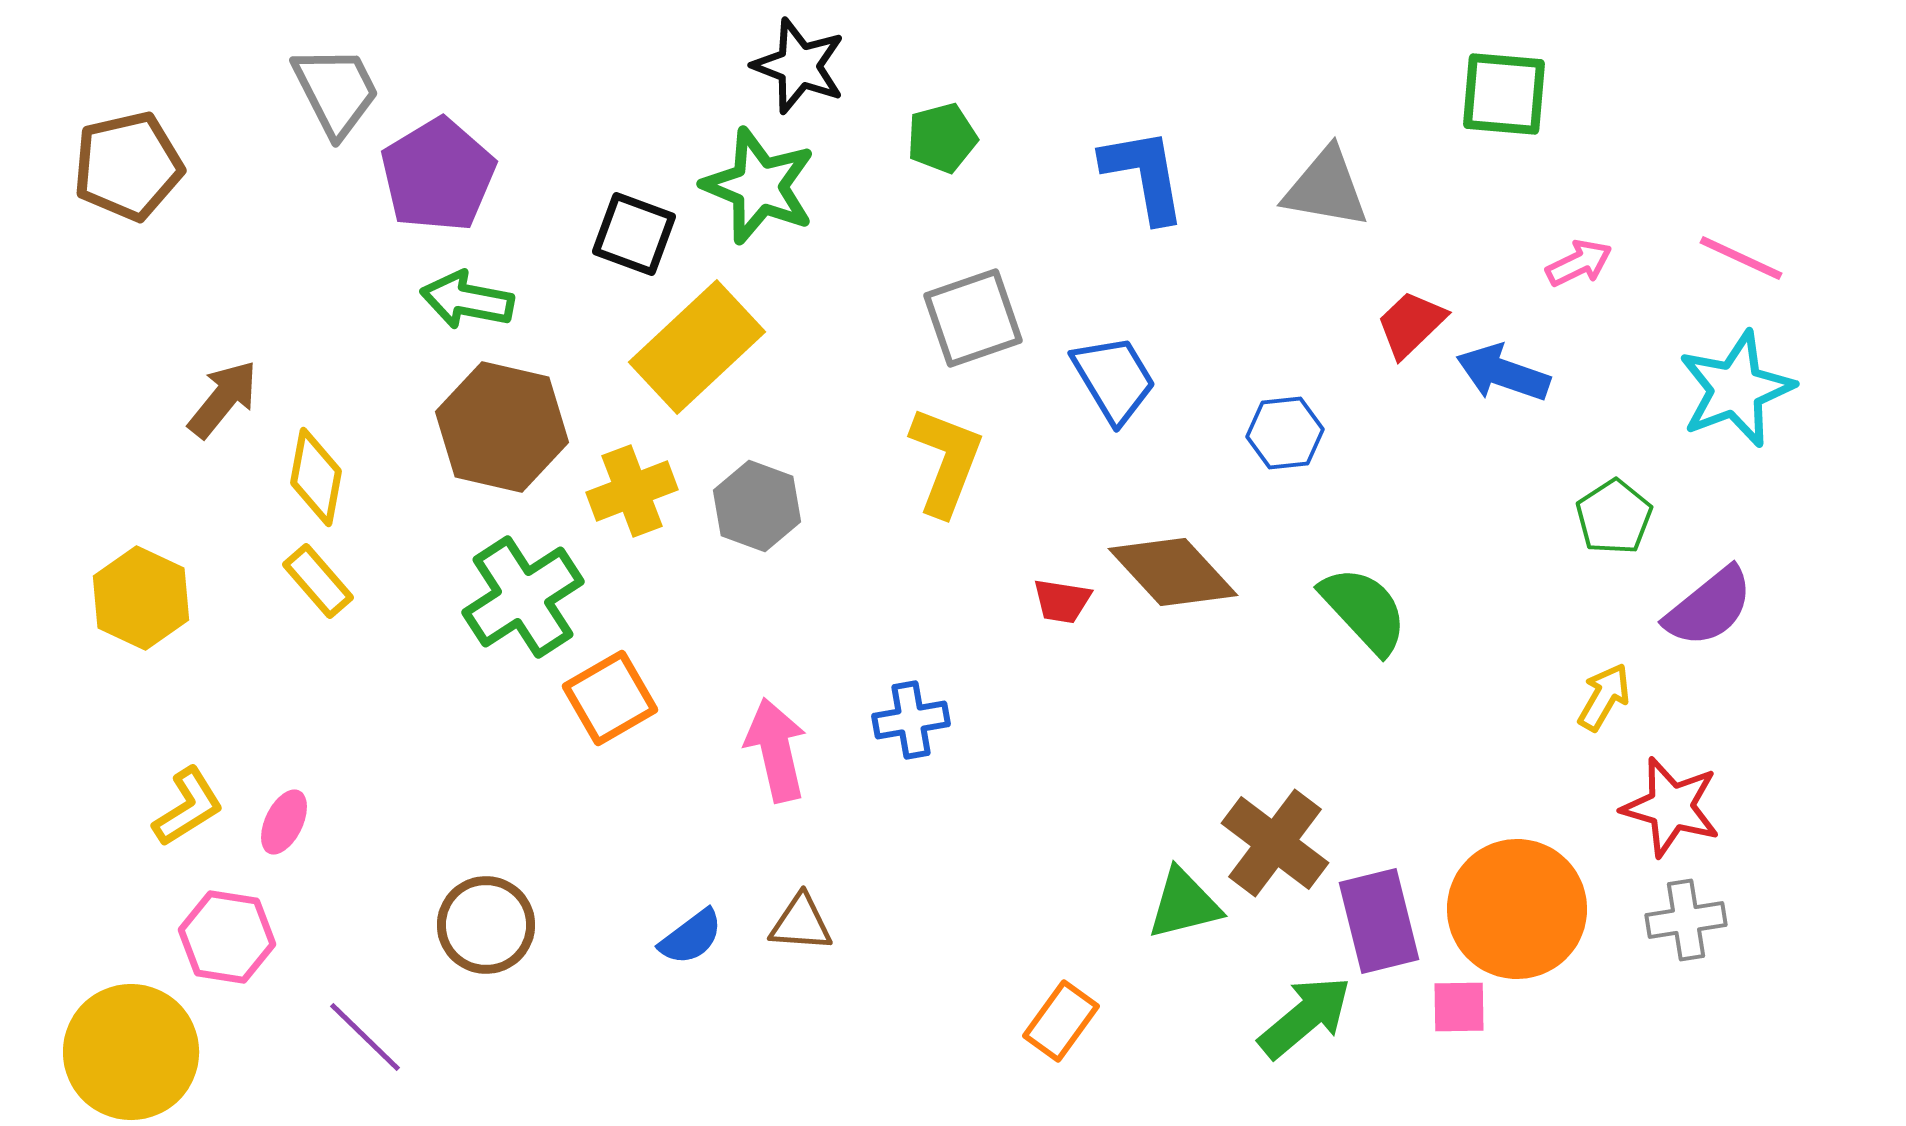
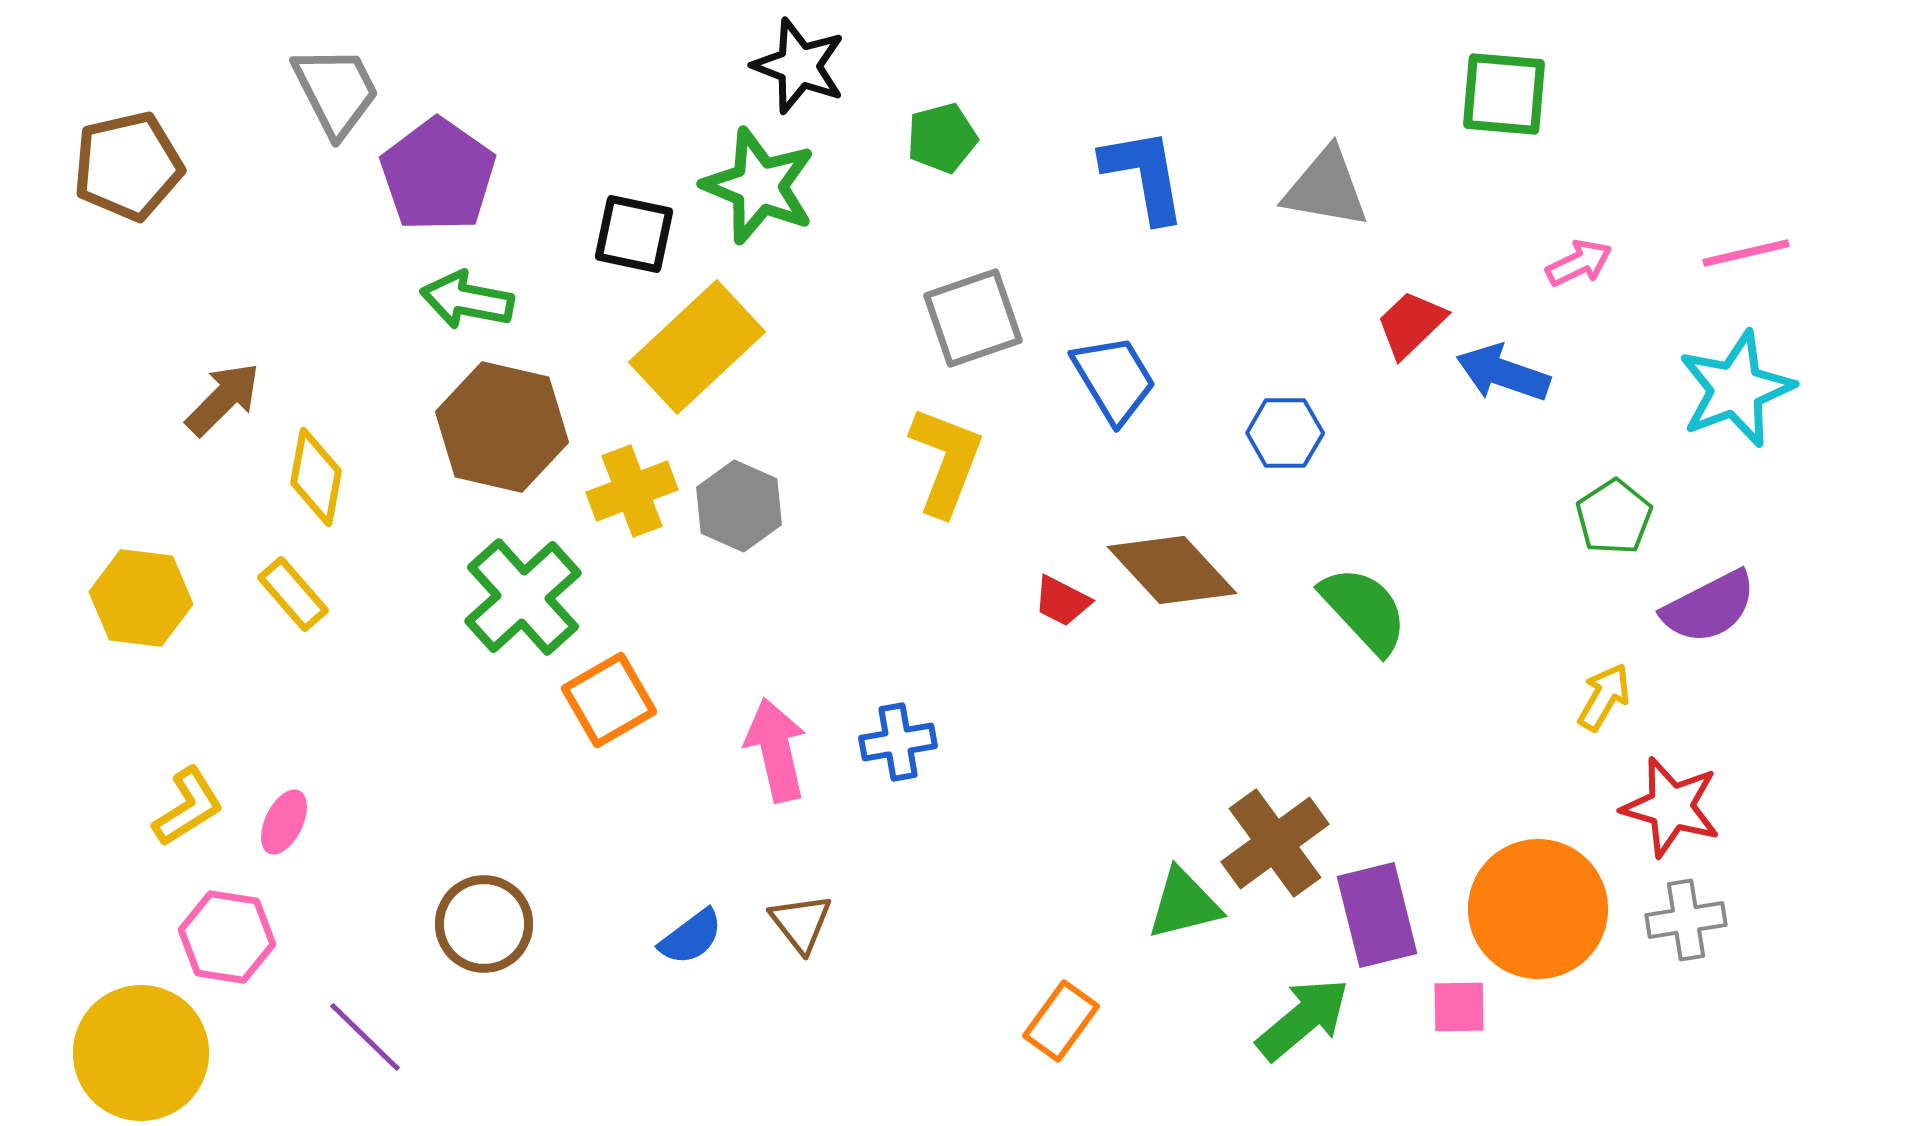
purple pentagon at (438, 175): rotated 6 degrees counterclockwise
black square at (634, 234): rotated 8 degrees counterclockwise
pink line at (1741, 258): moved 5 px right, 5 px up; rotated 38 degrees counterclockwise
brown arrow at (223, 399): rotated 6 degrees clockwise
blue hexagon at (1285, 433): rotated 6 degrees clockwise
gray hexagon at (757, 506): moved 18 px left; rotated 4 degrees clockwise
brown diamond at (1173, 572): moved 1 px left, 2 px up
yellow rectangle at (318, 581): moved 25 px left, 13 px down
green cross at (523, 597): rotated 9 degrees counterclockwise
yellow hexagon at (141, 598): rotated 18 degrees counterclockwise
red trapezoid at (1062, 601): rotated 18 degrees clockwise
purple semicircle at (1709, 607): rotated 12 degrees clockwise
orange square at (610, 698): moved 1 px left, 2 px down
blue cross at (911, 720): moved 13 px left, 22 px down
brown cross at (1275, 843): rotated 17 degrees clockwise
orange circle at (1517, 909): moved 21 px right
purple rectangle at (1379, 921): moved 2 px left, 6 px up
brown triangle at (801, 923): rotated 48 degrees clockwise
brown circle at (486, 925): moved 2 px left, 1 px up
green arrow at (1305, 1017): moved 2 px left, 2 px down
yellow circle at (131, 1052): moved 10 px right, 1 px down
